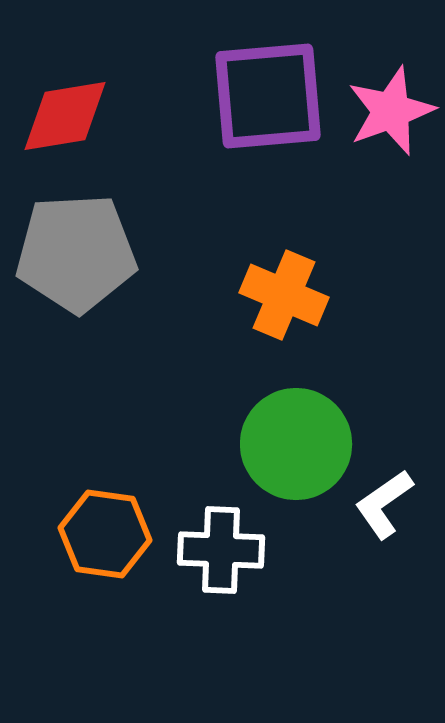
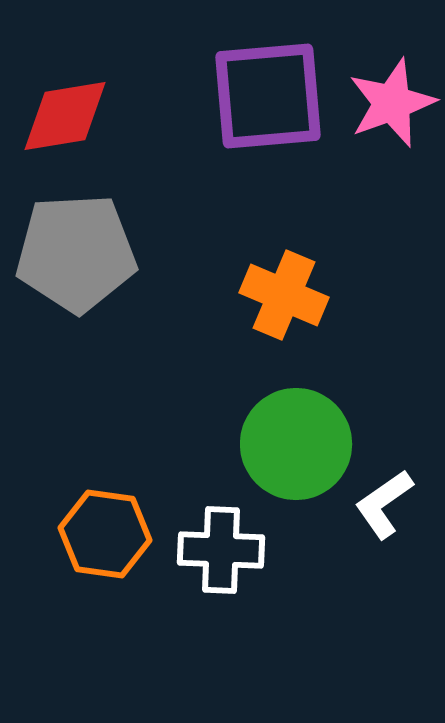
pink star: moved 1 px right, 8 px up
